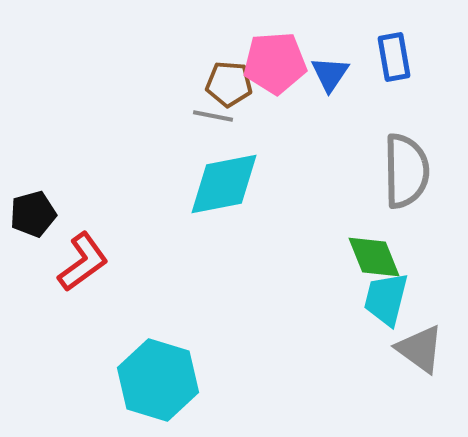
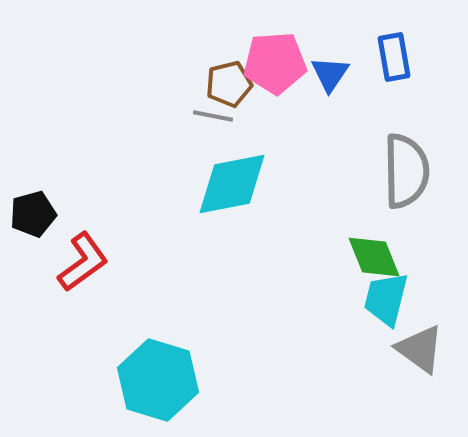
brown pentagon: rotated 18 degrees counterclockwise
cyan diamond: moved 8 px right
